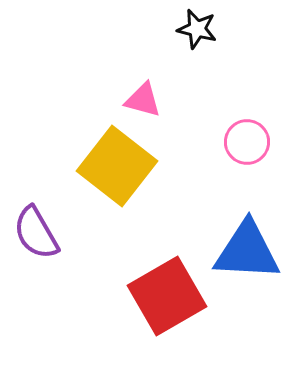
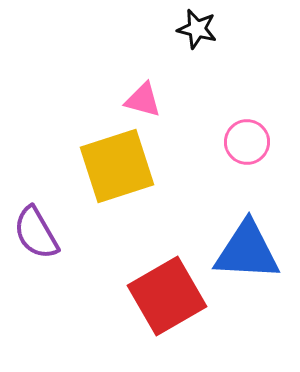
yellow square: rotated 34 degrees clockwise
